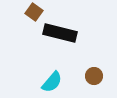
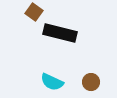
brown circle: moved 3 px left, 6 px down
cyan semicircle: rotated 75 degrees clockwise
